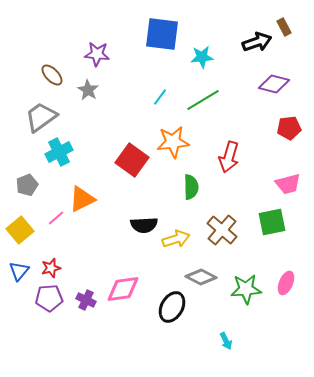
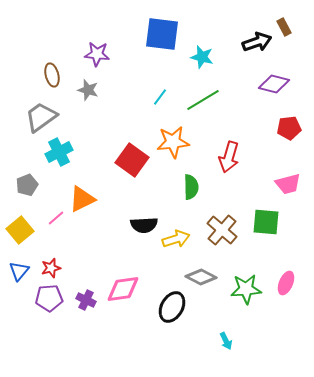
cyan star: rotated 20 degrees clockwise
brown ellipse: rotated 30 degrees clockwise
gray star: rotated 15 degrees counterclockwise
green square: moved 6 px left; rotated 16 degrees clockwise
